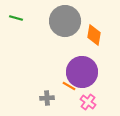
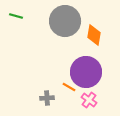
green line: moved 2 px up
purple circle: moved 4 px right
orange line: moved 1 px down
pink cross: moved 1 px right, 2 px up
